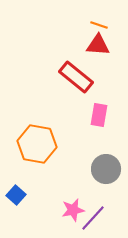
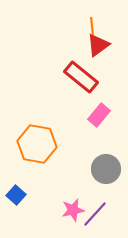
orange line: moved 7 px left, 1 px down; rotated 66 degrees clockwise
red triangle: rotated 40 degrees counterclockwise
red rectangle: moved 5 px right
pink rectangle: rotated 30 degrees clockwise
purple line: moved 2 px right, 4 px up
